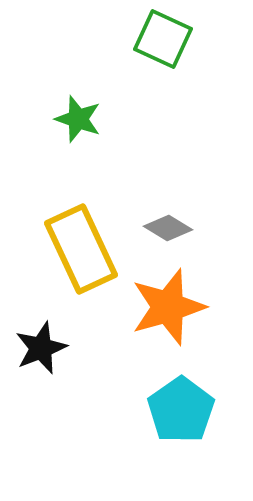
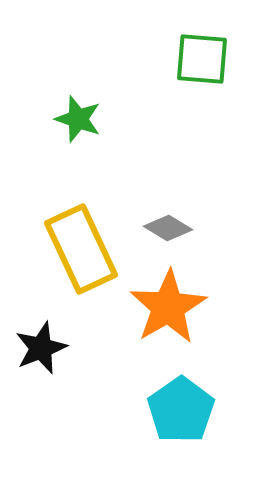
green square: moved 39 px right, 20 px down; rotated 20 degrees counterclockwise
orange star: rotated 14 degrees counterclockwise
